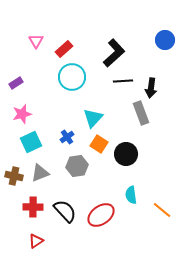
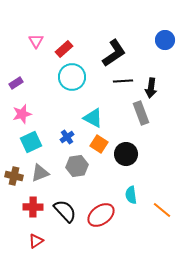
black L-shape: rotated 8 degrees clockwise
cyan triangle: rotated 45 degrees counterclockwise
